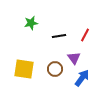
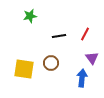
green star: moved 1 px left, 7 px up
red line: moved 1 px up
purple triangle: moved 18 px right
brown circle: moved 4 px left, 6 px up
blue arrow: rotated 30 degrees counterclockwise
